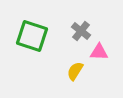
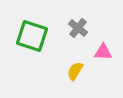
gray cross: moved 3 px left, 3 px up
pink triangle: moved 4 px right
